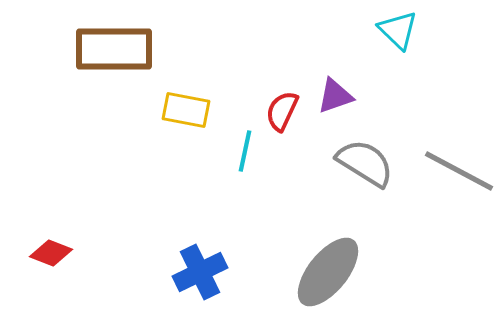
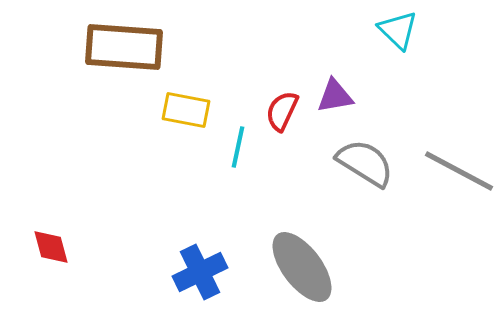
brown rectangle: moved 10 px right, 2 px up; rotated 4 degrees clockwise
purple triangle: rotated 9 degrees clockwise
cyan line: moved 7 px left, 4 px up
red diamond: moved 6 px up; rotated 54 degrees clockwise
gray ellipse: moved 26 px left, 5 px up; rotated 76 degrees counterclockwise
